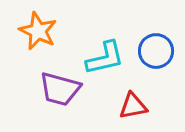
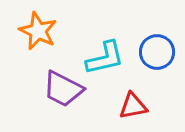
blue circle: moved 1 px right, 1 px down
purple trapezoid: moved 3 px right; rotated 12 degrees clockwise
